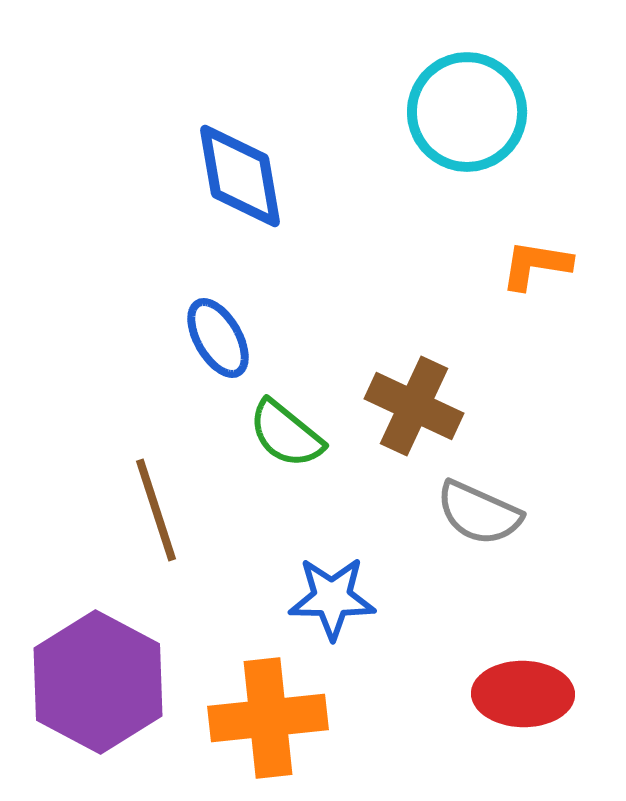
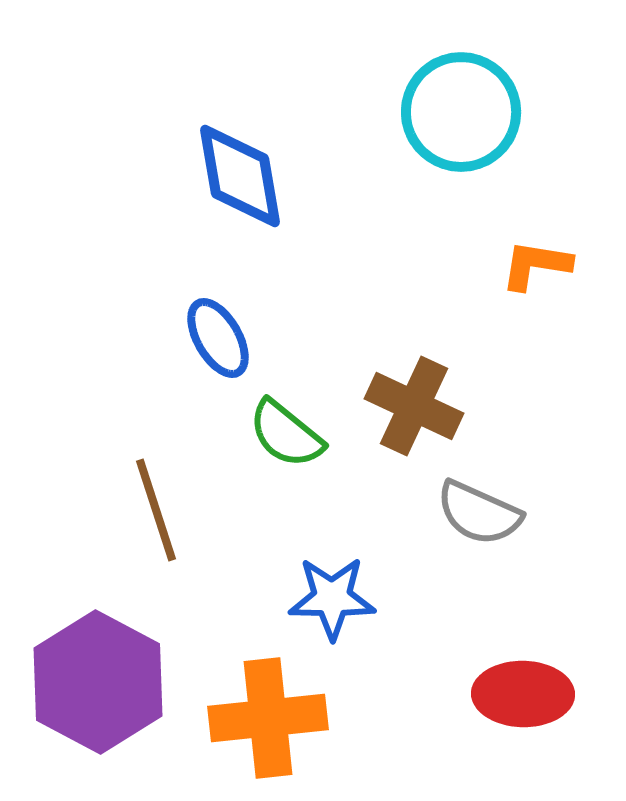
cyan circle: moved 6 px left
